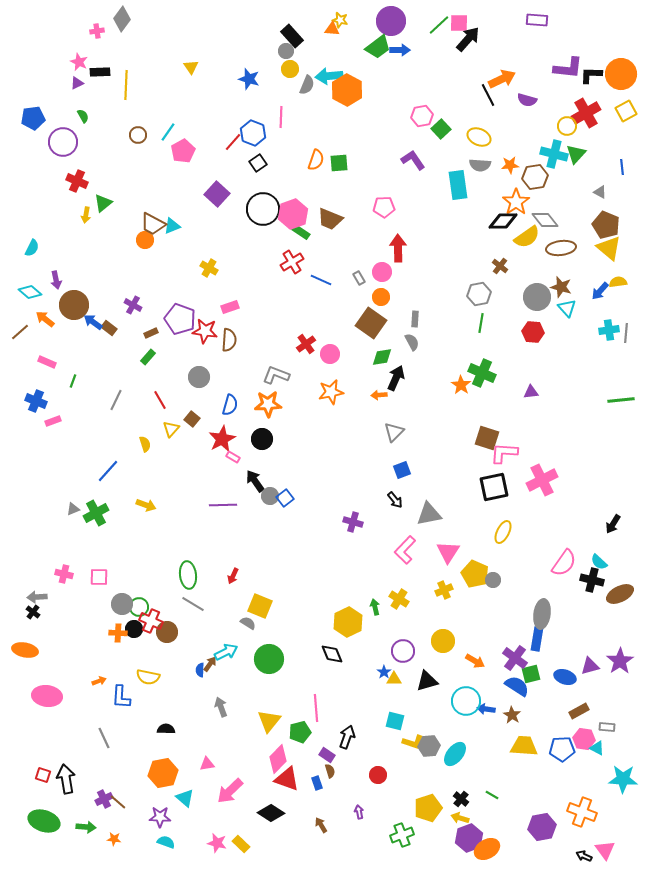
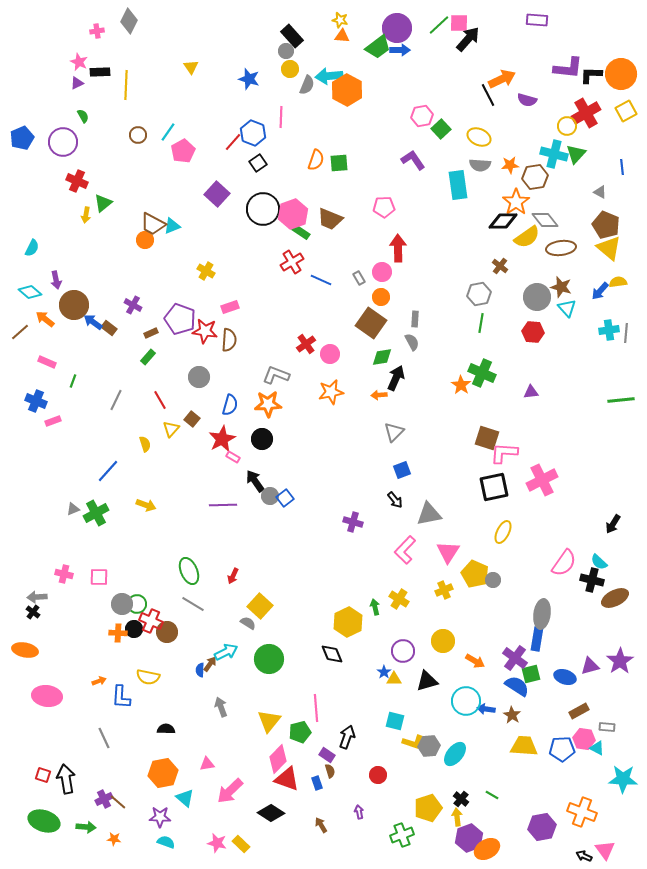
gray diamond at (122, 19): moved 7 px right, 2 px down; rotated 10 degrees counterclockwise
purple circle at (391, 21): moved 6 px right, 7 px down
orange triangle at (332, 29): moved 10 px right, 7 px down
blue pentagon at (33, 118): moved 11 px left, 20 px down; rotated 15 degrees counterclockwise
yellow cross at (209, 268): moved 3 px left, 3 px down
green ellipse at (188, 575): moved 1 px right, 4 px up; rotated 16 degrees counterclockwise
brown ellipse at (620, 594): moved 5 px left, 4 px down
yellow square at (260, 606): rotated 20 degrees clockwise
green circle at (139, 607): moved 2 px left, 3 px up
yellow arrow at (460, 818): moved 3 px left, 1 px up; rotated 66 degrees clockwise
